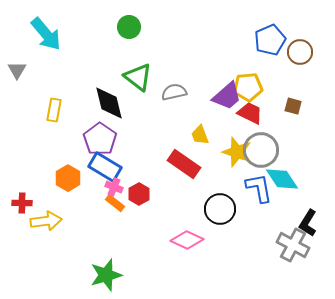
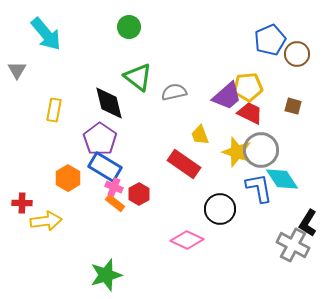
brown circle: moved 3 px left, 2 px down
